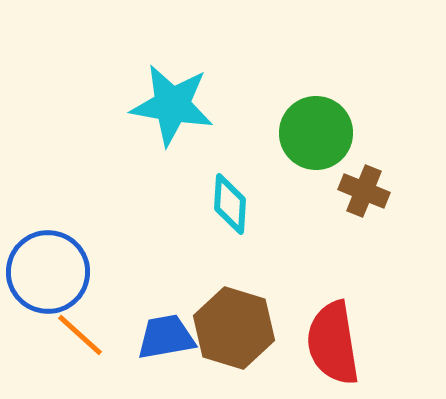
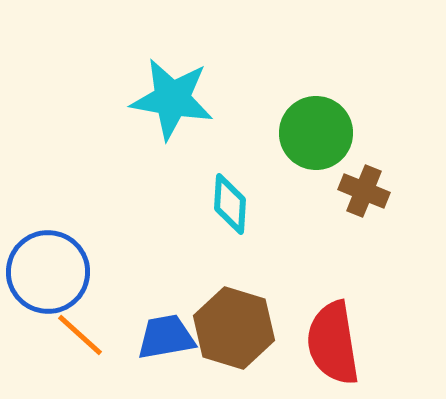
cyan star: moved 6 px up
